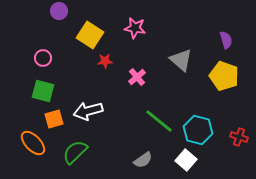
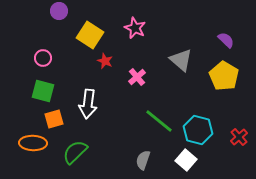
pink star: rotated 15 degrees clockwise
purple semicircle: rotated 30 degrees counterclockwise
red star: rotated 28 degrees clockwise
yellow pentagon: rotated 12 degrees clockwise
white arrow: moved 7 px up; rotated 68 degrees counterclockwise
red cross: rotated 30 degrees clockwise
orange ellipse: rotated 44 degrees counterclockwise
gray semicircle: rotated 144 degrees clockwise
